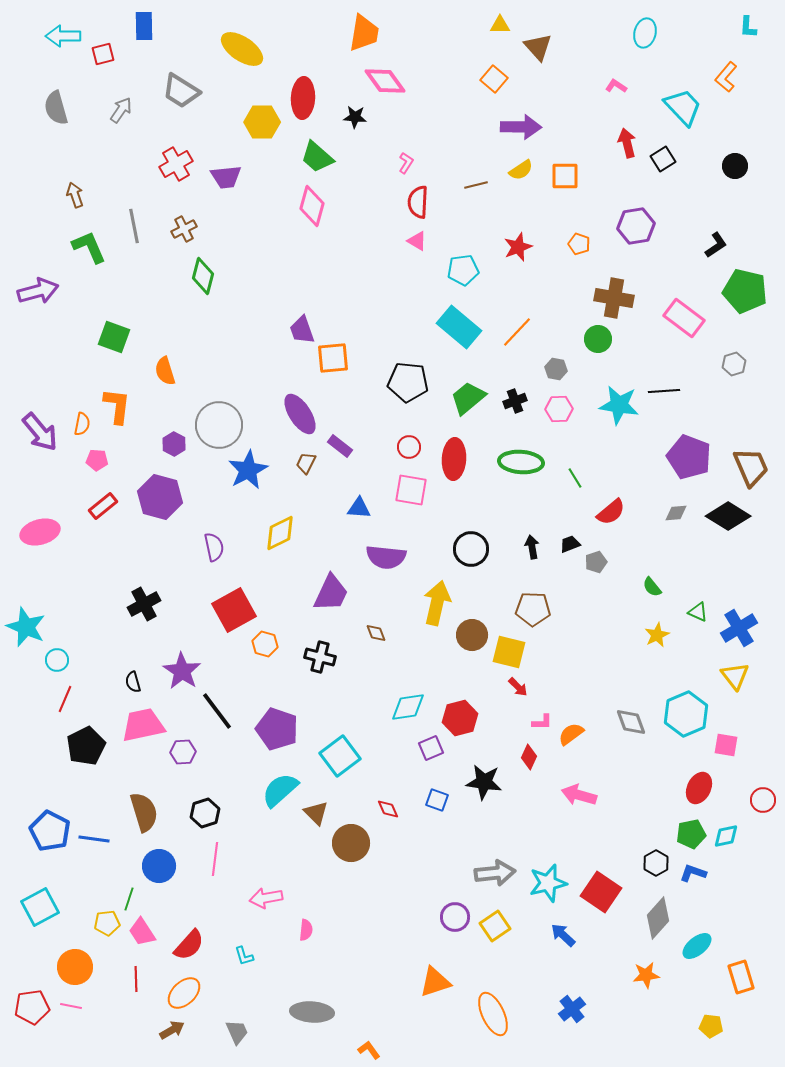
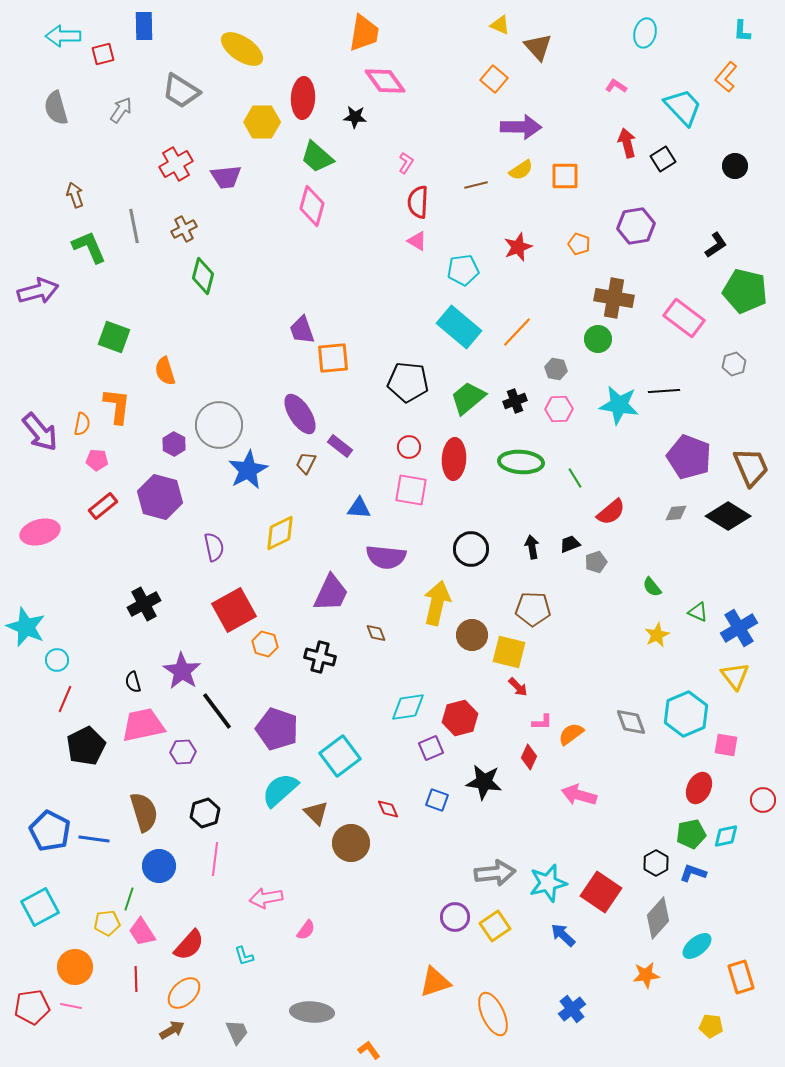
yellow triangle at (500, 25): rotated 25 degrees clockwise
cyan L-shape at (748, 27): moved 6 px left, 4 px down
pink semicircle at (306, 930): rotated 30 degrees clockwise
